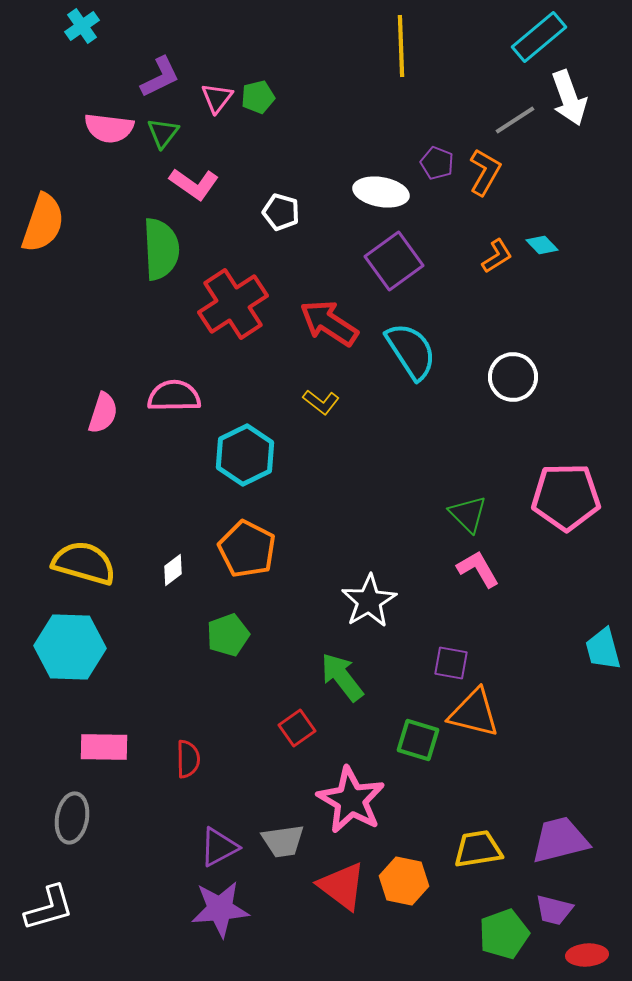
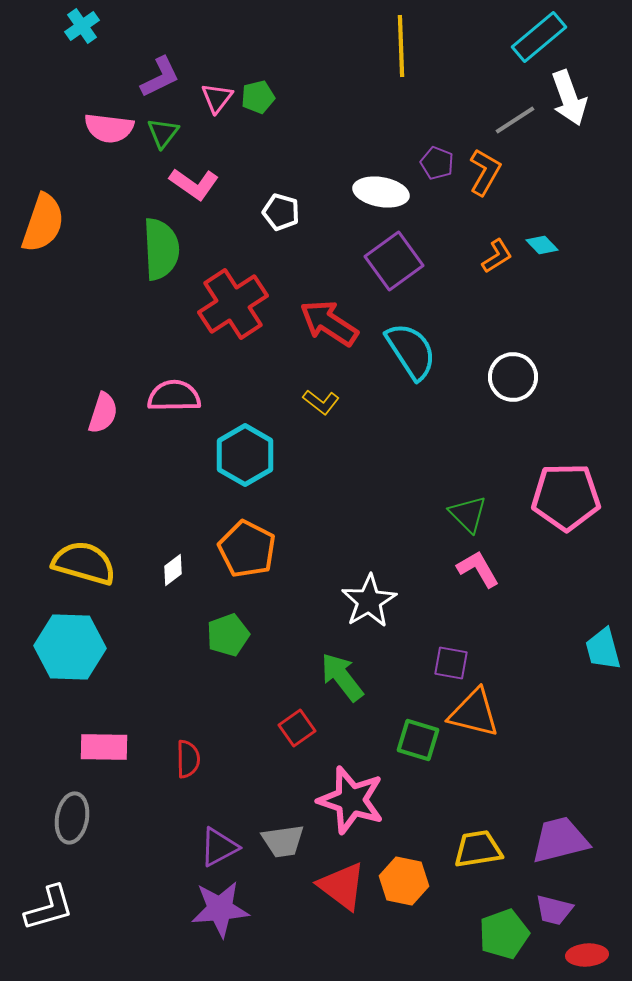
cyan hexagon at (245, 455): rotated 4 degrees counterclockwise
pink star at (351, 800): rotated 12 degrees counterclockwise
